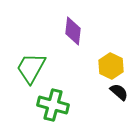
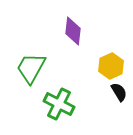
yellow hexagon: rotated 10 degrees clockwise
black semicircle: rotated 18 degrees clockwise
green cross: moved 6 px right, 1 px up; rotated 12 degrees clockwise
